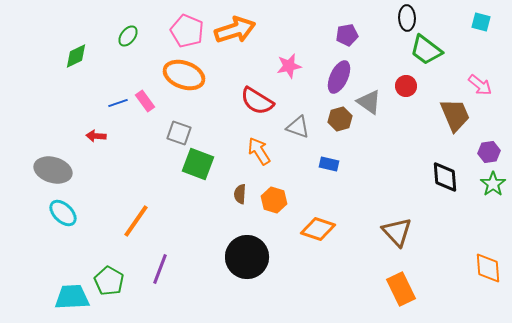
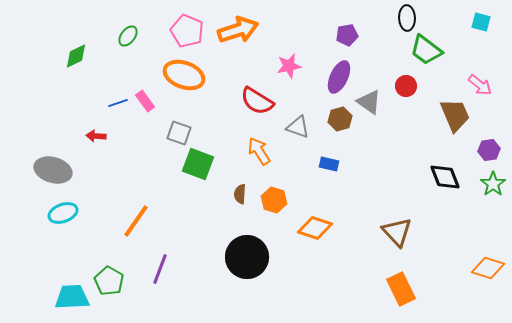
orange arrow at (235, 30): moved 3 px right
purple hexagon at (489, 152): moved 2 px up
black diamond at (445, 177): rotated 16 degrees counterclockwise
cyan ellipse at (63, 213): rotated 64 degrees counterclockwise
orange diamond at (318, 229): moved 3 px left, 1 px up
orange diamond at (488, 268): rotated 68 degrees counterclockwise
